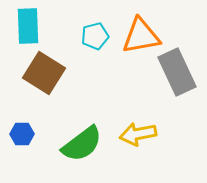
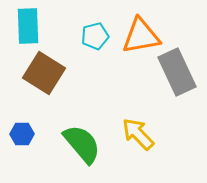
yellow arrow: rotated 57 degrees clockwise
green semicircle: rotated 93 degrees counterclockwise
